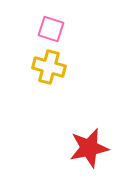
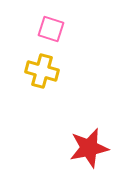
yellow cross: moved 7 px left, 4 px down
